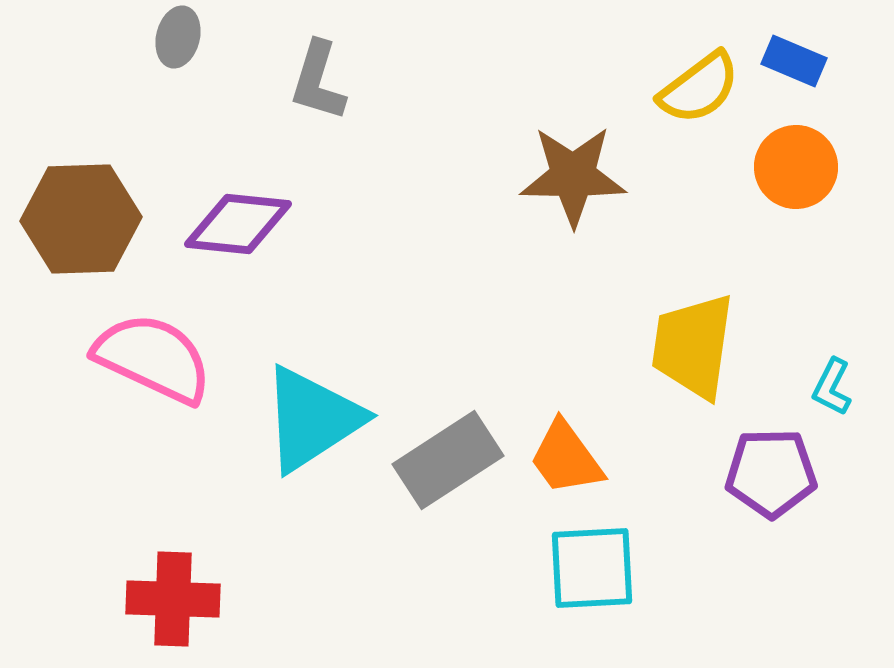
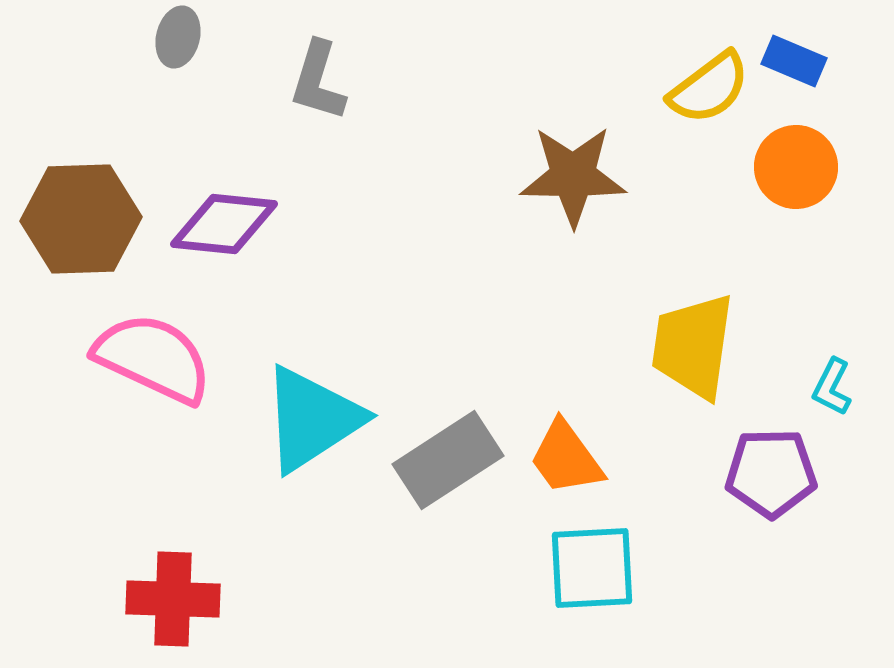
yellow semicircle: moved 10 px right
purple diamond: moved 14 px left
